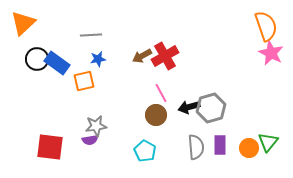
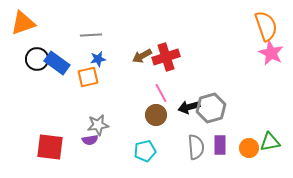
orange triangle: rotated 24 degrees clockwise
red cross: moved 1 px right, 1 px down; rotated 12 degrees clockwise
orange square: moved 4 px right, 4 px up
gray star: moved 2 px right, 1 px up
green triangle: moved 2 px right; rotated 40 degrees clockwise
cyan pentagon: rotated 30 degrees clockwise
